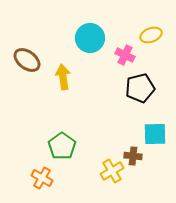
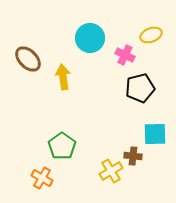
brown ellipse: moved 1 px right, 1 px up; rotated 8 degrees clockwise
yellow cross: moved 1 px left
